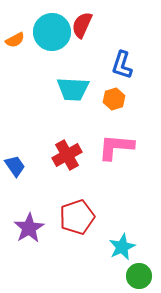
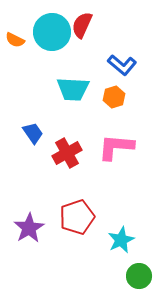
orange semicircle: rotated 54 degrees clockwise
blue L-shape: rotated 68 degrees counterclockwise
orange hexagon: moved 2 px up
red cross: moved 2 px up
blue trapezoid: moved 18 px right, 33 px up
cyan star: moved 1 px left, 7 px up
